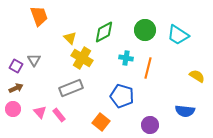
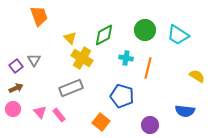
green diamond: moved 3 px down
purple square: rotated 24 degrees clockwise
